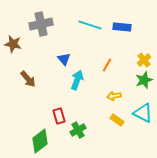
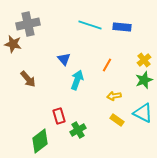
gray cross: moved 13 px left
